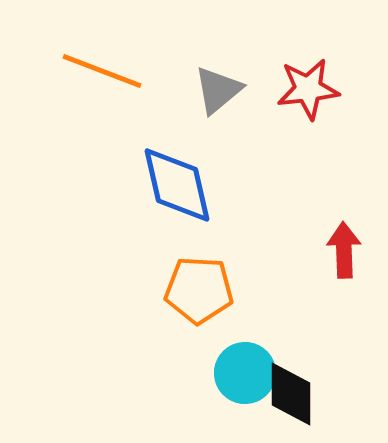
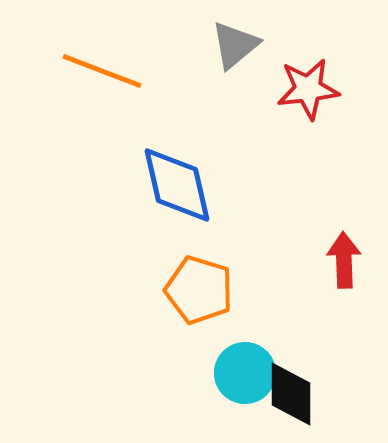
gray triangle: moved 17 px right, 45 px up
red arrow: moved 10 px down
orange pentagon: rotated 14 degrees clockwise
